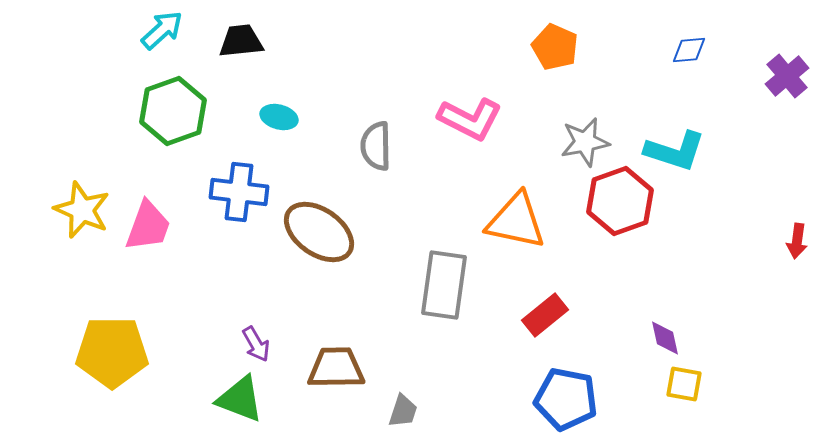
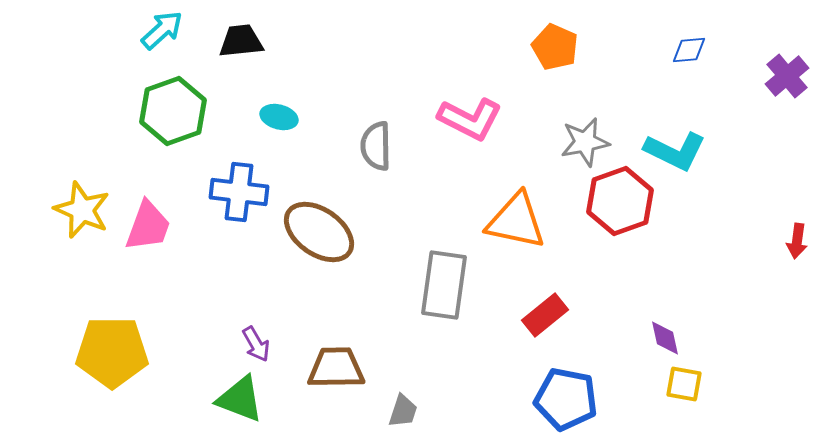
cyan L-shape: rotated 8 degrees clockwise
